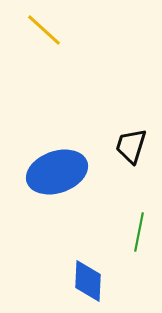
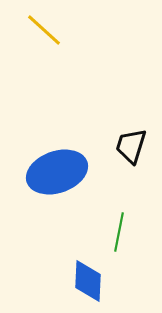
green line: moved 20 px left
